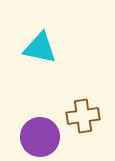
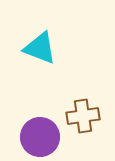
cyan triangle: rotated 9 degrees clockwise
